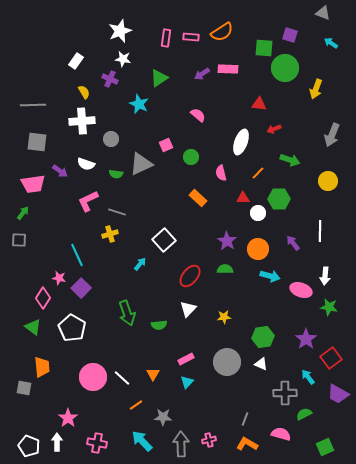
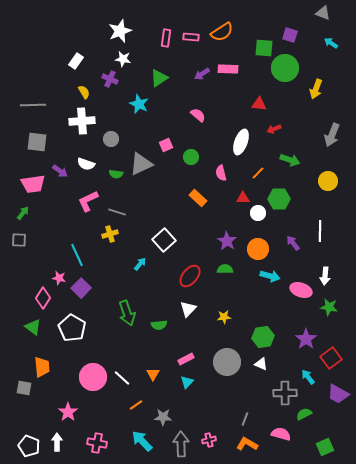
pink star at (68, 418): moved 6 px up
